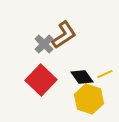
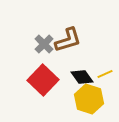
brown L-shape: moved 4 px right, 5 px down; rotated 16 degrees clockwise
red square: moved 2 px right
